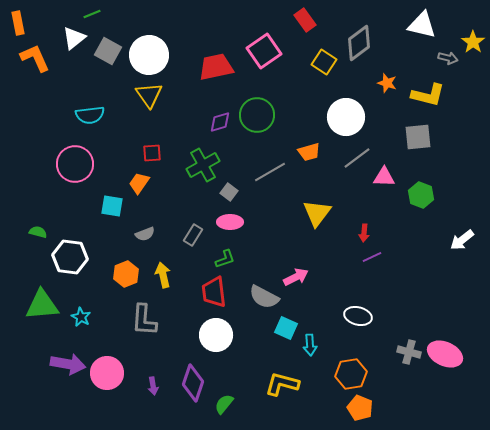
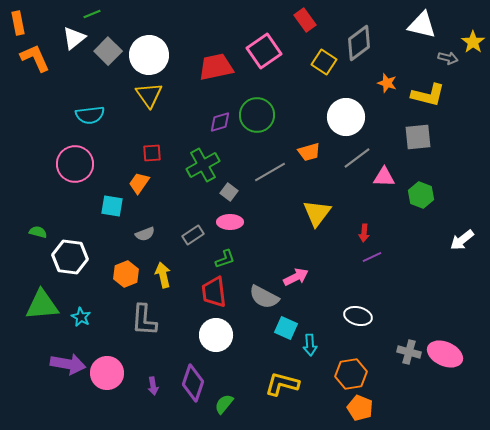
gray square at (108, 51): rotated 16 degrees clockwise
gray rectangle at (193, 235): rotated 25 degrees clockwise
